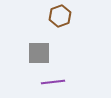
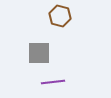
brown hexagon: rotated 25 degrees counterclockwise
